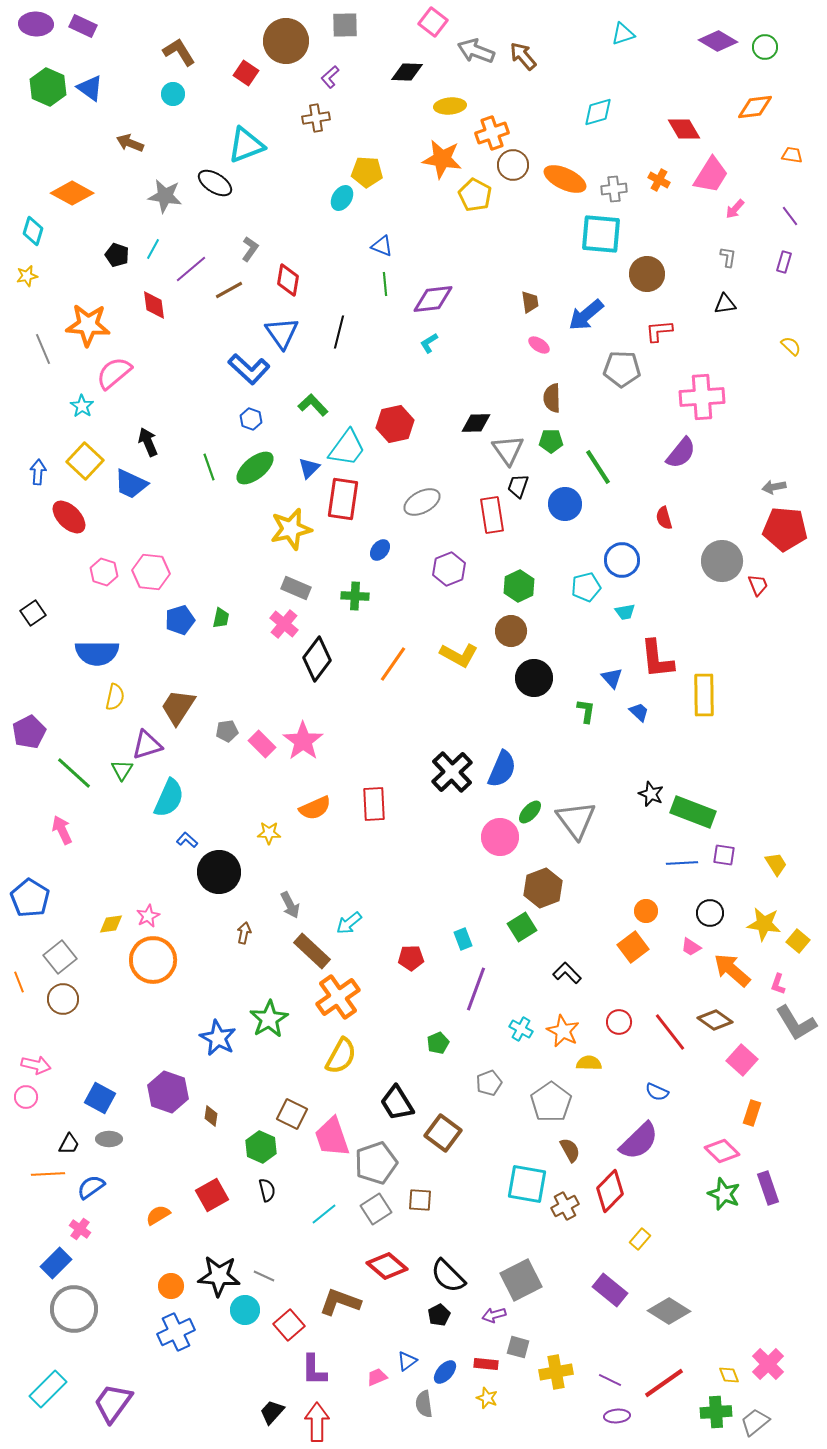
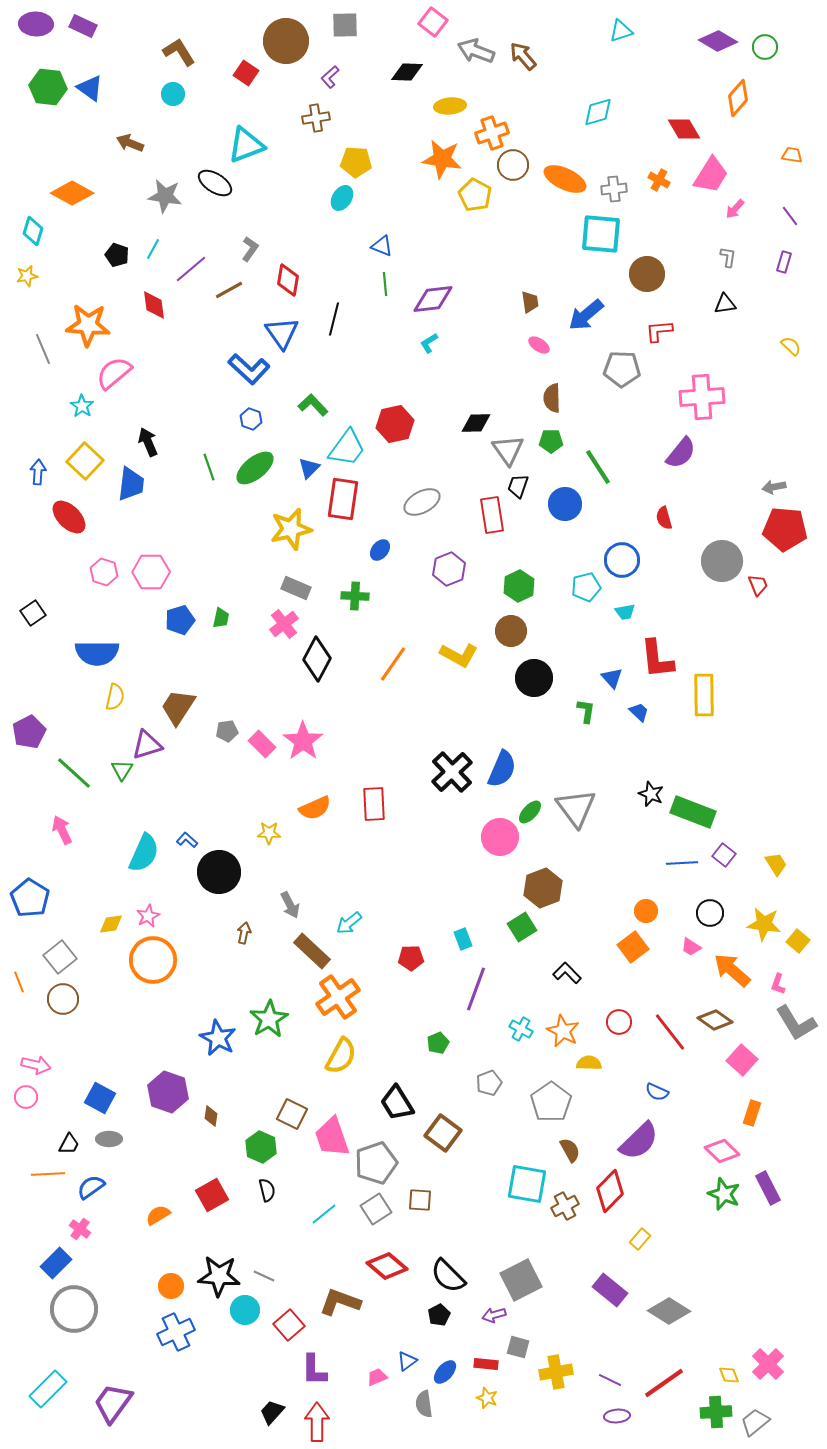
cyan triangle at (623, 34): moved 2 px left, 3 px up
green hexagon at (48, 87): rotated 18 degrees counterclockwise
orange diamond at (755, 107): moved 17 px left, 9 px up; rotated 42 degrees counterclockwise
yellow pentagon at (367, 172): moved 11 px left, 10 px up
black line at (339, 332): moved 5 px left, 13 px up
blue trapezoid at (131, 484): rotated 108 degrees counterclockwise
pink hexagon at (151, 572): rotated 6 degrees counterclockwise
pink cross at (284, 624): rotated 12 degrees clockwise
black diamond at (317, 659): rotated 9 degrees counterclockwise
cyan semicircle at (169, 798): moved 25 px left, 55 px down
gray triangle at (576, 820): moved 12 px up
purple square at (724, 855): rotated 30 degrees clockwise
purple rectangle at (768, 1188): rotated 8 degrees counterclockwise
